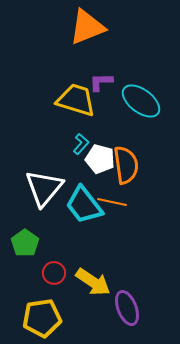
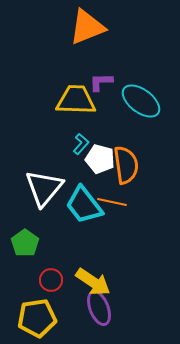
yellow trapezoid: rotated 15 degrees counterclockwise
red circle: moved 3 px left, 7 px down
purple ellipse: moved 28 px left
yellow pentagon: moved 5 px left
